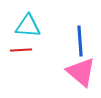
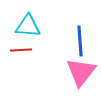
pink triangle: rotated 28 degrees clockwise
